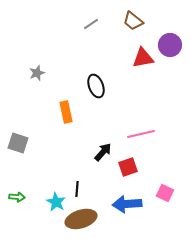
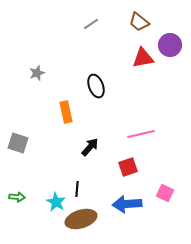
brown trapezoid: moved 6 px right, 1 px down
black arrow: moved 13 px left, 5 px up
